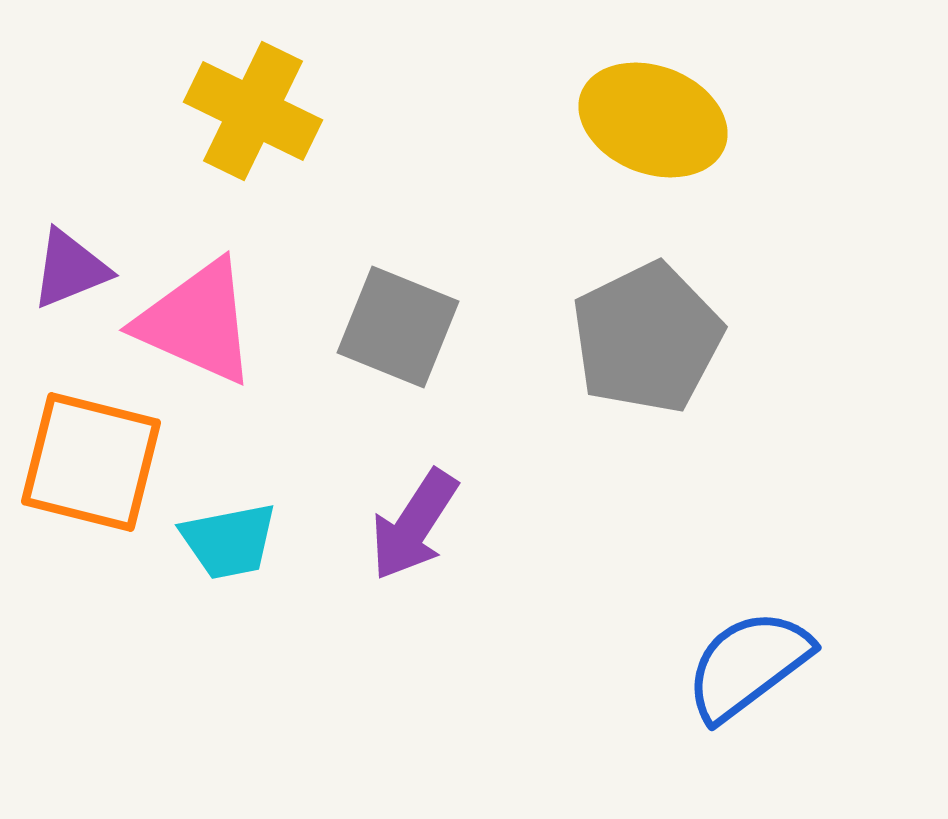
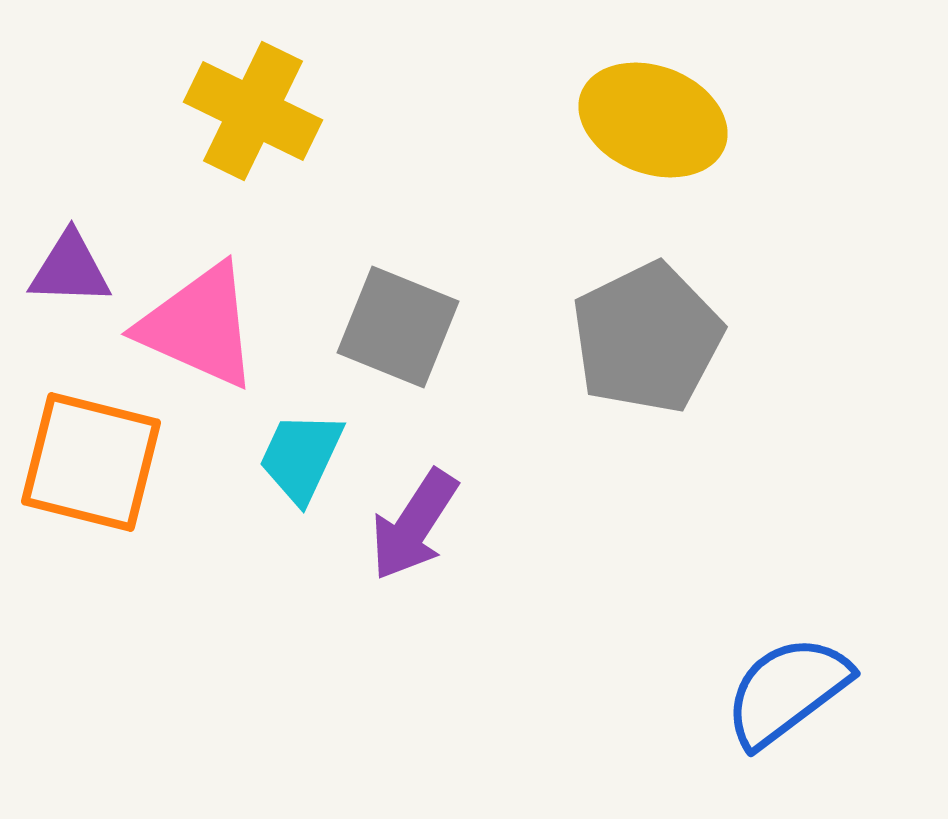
purple triangle: rotated 24 degrees clockwise
pink triangle: moved 2 px right, 4 px down
cyan trapezoid: moved 72 px right, 84 px up; rotated 126 degrees clockwise
blue semicircle: moved 39 px right, 26 px down
